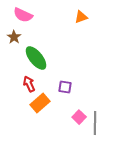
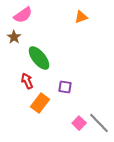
pink semicircle: rotated 60 degrees counterclockwise
green ellipse: moved 3 px right
red arrow: moved 2 px left, 3 px up
orange rectangle: rotated 12 degrees counterclockwise
pink square: moved 6 px down
gray line: moved 4 px right; rotated 45 degrees counterclockwise
